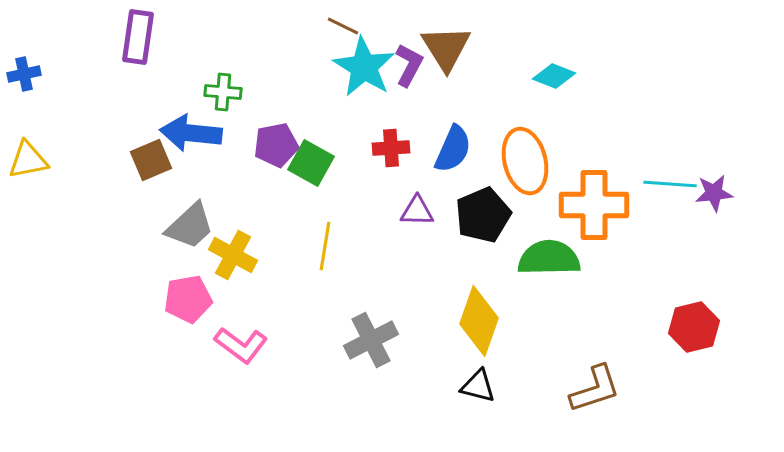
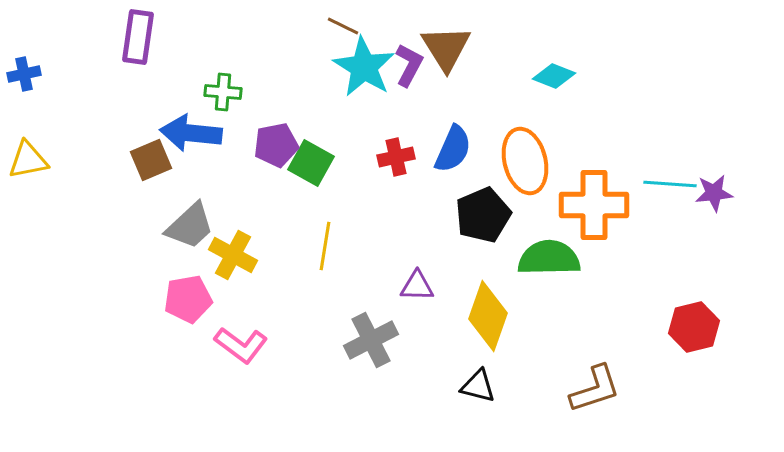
red cross: moved 5 px right, 9 px down; rotated 9 degrees counterclockwise
purple triangle: moved 75 px down
yellow diamond: moved 9 px right, 5 px up
